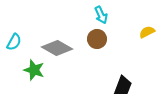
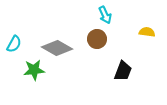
cyan arrow: moved 4 px right
yellow semicircle: rotated 35 degrees clockwise
cyan semicircle: moved 2 px down
green star: rotated 25 degrees counterclockwise
black trapezoid: moved 15 px up
